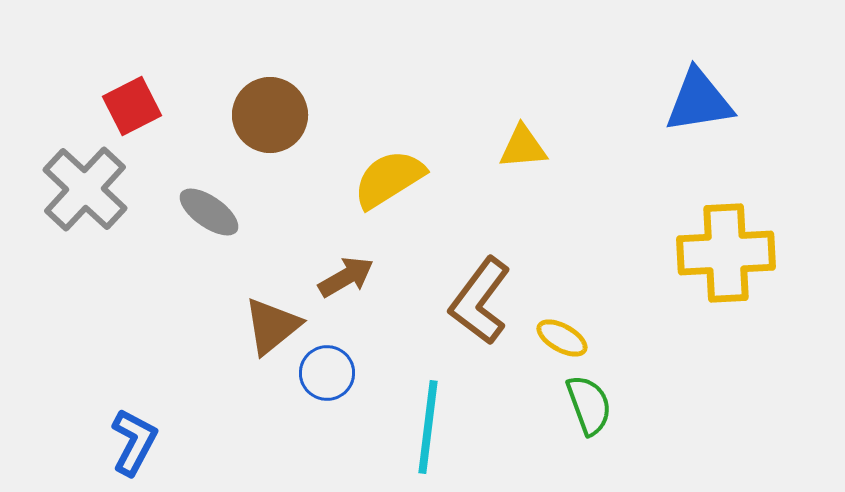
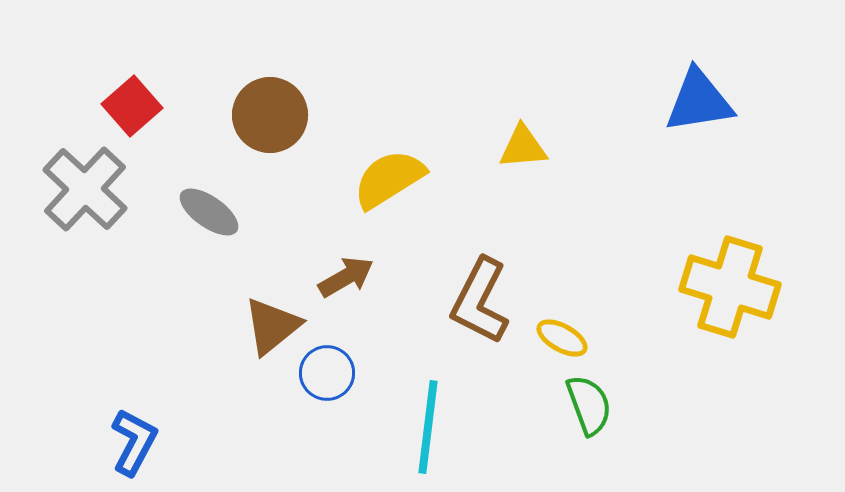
red square: rotated 14 degrees counterclockwise
yellow cross: moved 4 px right, 34 px down; rotated 20 degrees clockwise
brown L-shape: rotated 10 degrees counterclockwise
